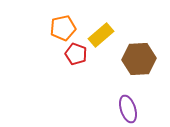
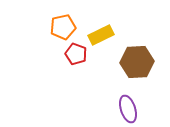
orange pentagon: moved 1 px up
yellow rectangle: rotated 15 degrees clockwise
brown hexagon: moved 2 px left, 3 px down
